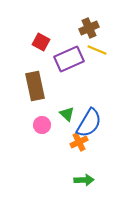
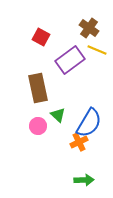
brown cross: rotated 30 degrees counterclockwise
red square: moved 5 px up
purple rectangle: moved 1 px right, 1 px down; rotated 12 degrees counterclockwise
brown rectangle: moved 3 px right, 2 px down
green triangle: moved 9 px left, 1 px down
pink circle: moved 4 px left, 1 px down
